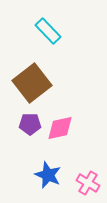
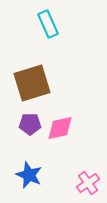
cyan rectangle: moved 7 px up; rotated 20 degrees clockwise
brown square: rotated 21 degrees clockwise
blue star: moved 19 px left
pink cross: rotated 25 degrees clockwise
